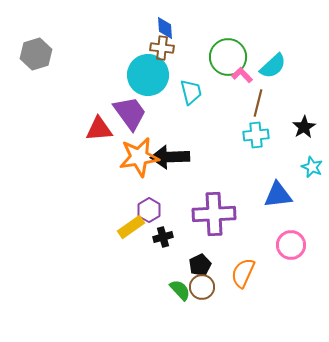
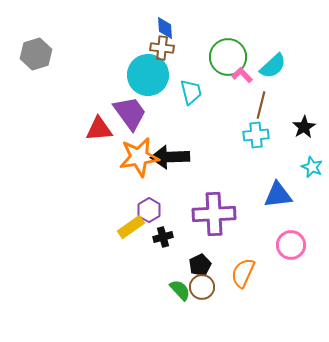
brown line: moved 3 px right, 2 px down
